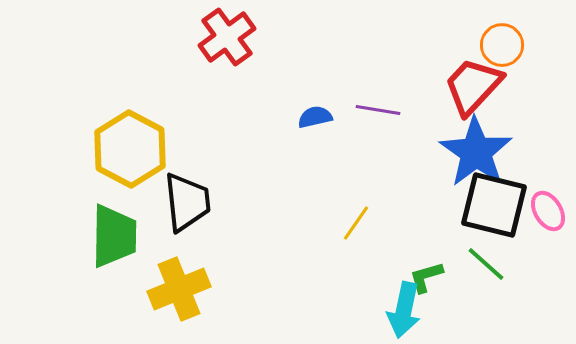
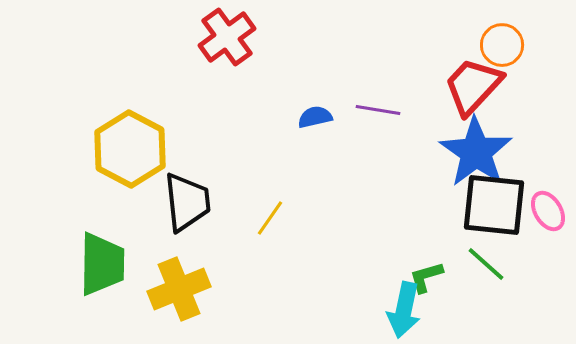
black square: rotated 8 degrees counterclockwise
yellow line: moved 86 px left, 5 px up
green trapezoid: moved 12 px left, 28 px down
